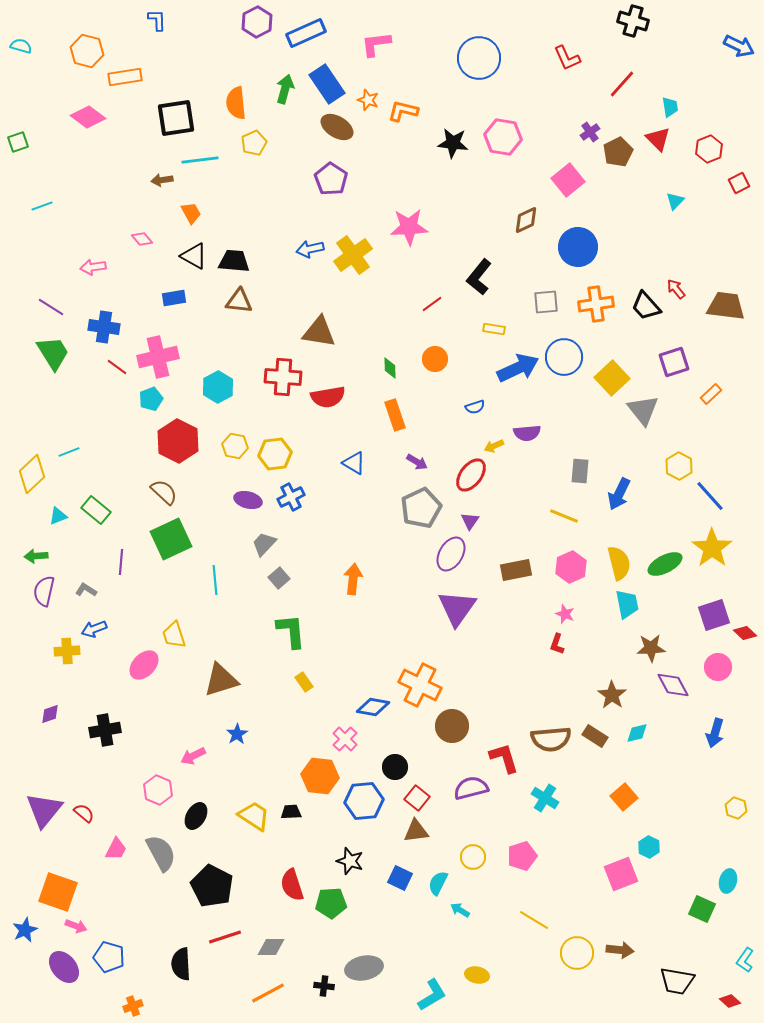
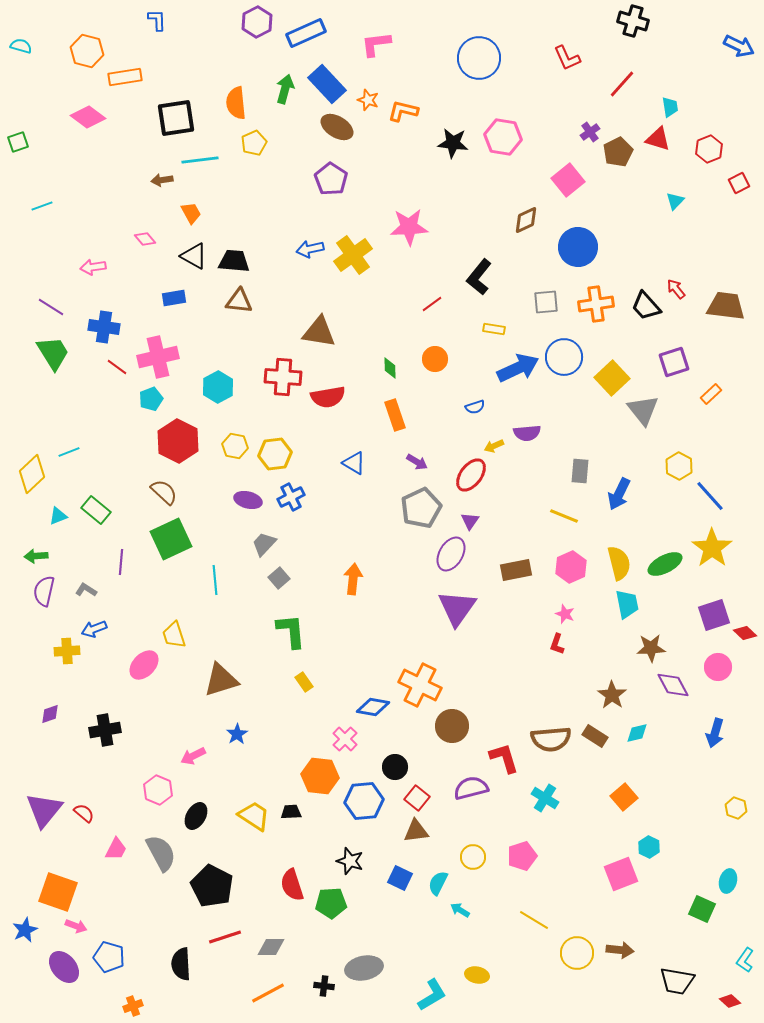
blue rectangle at (327, 84): rotated 9 degrees counterclockwise
red triangle at (658, 139): rotated 28 degrees counterclockwise
pink diamond at (142, 239): moved 3 px right
